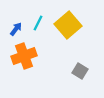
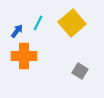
yellow square: moved 4 px right, 2 px up
blue arrow: moved 1 px right, 2 px down
orange cross: rotated 20 degrees clockwise
